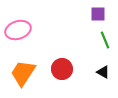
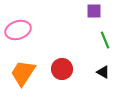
purple square: moved 4 px left, 3 px up
